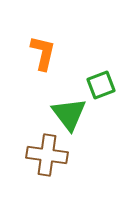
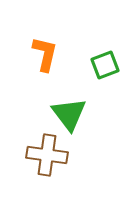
orange L-shape: moved 2 px right, 1 px down
green square: moved 4 px right, 20 px up
